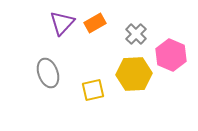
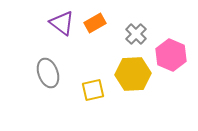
purple triangle: rotated 36 degrees counterclockwise
yellow hexagon: moved 1 px left
